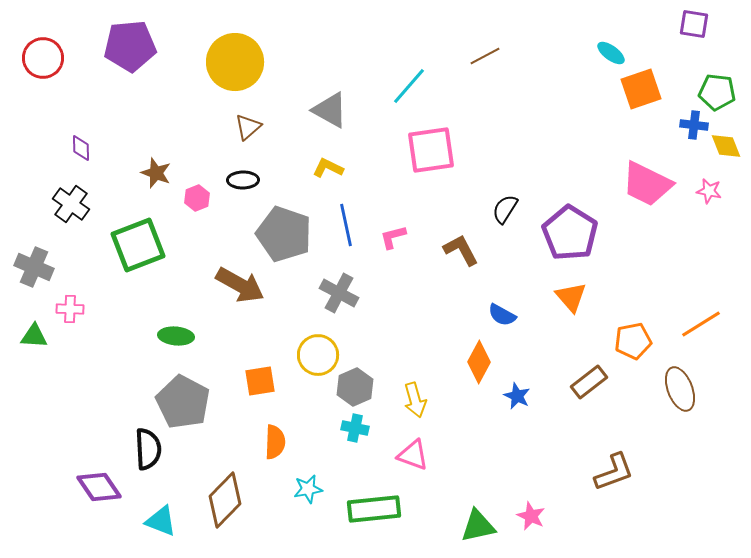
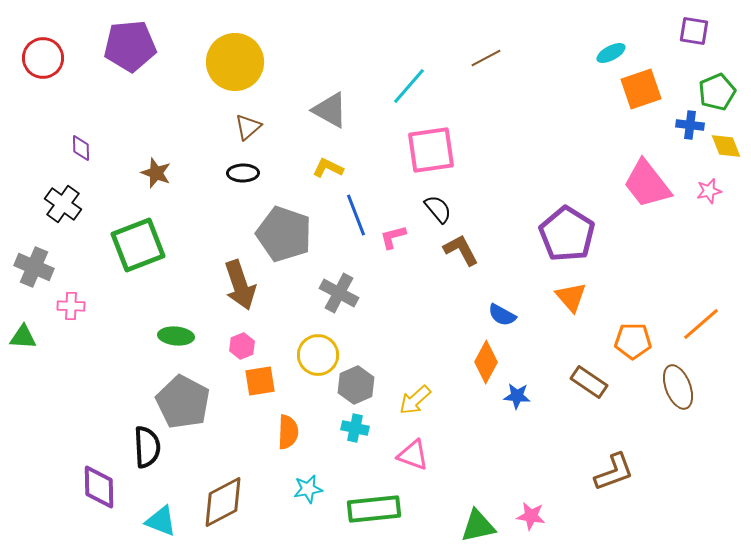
purple square at (694, 24): moved 7 px down
cyan ellipse at (611, 53): rotated 64 degrees counterclockwise
brown line at (485, 56): moved 1 px right, 2 px down
green pentagon at (717, 92): rotated 30 degrees counterclockwise
blue cross at (694, 125): moved 4 px left
black ellipse at (243, 180): moved 7 px up
pink trapezoid at (647, 184): rotated 26 degrees clockwise
pink star at (709, 191): rotated 25 degrees counterclockwise
pink hexagon at (197, 198): moved 45 px right, 148 px down
black cross at (71, 204): moved 8 px left
black semicircle at (505, 209): moved 67 px left; rotated 108 degrees clockwise
blue line at (346, 225): moved 10 px right, 10 px up; rotated 9 degrees counterclockwise
purple pentagon at (570, 233): moved 3 px left, 1 px down
brown arrow at (240, 285): rotated 42 degrees clockwise
pink cross at (70, 309): moved 1 px right, 3 px up
orange line at (701, 324): rotated 9 degrees counterclockwise
green triangle at (34, 336): moved 11 px left, 1 px down
orange pentagon at (633, 341): rotated 12 degrees clockwise
orange diamond at (479, 362): moved 7 px right
brown rectangle at (589, 382): rotated 72 degrees clockwise
gray hexagon at (355, 387): moved 1 px right, 2 px up
brown ellipse at (680, 389): moved 2 px left, 2 px up
blue star at (517, 396): rotated 20 degrees counterclockwise
yellow arrow at (415, 400): rotated 64 degrees clockwise
orange semicircle at (275, 442): moved 13 px right, 10 px up
black semicircle at (148, 449): moved 1 px left, 2 px up
purple diamond at (99, 487): rotated 33 degrees clockwise
brown diamond at (225, 500): moved 2 px left, 2 px down; rotated 18 degrees clockwise
pink star at (531, 516): rotated 16 degrees counterclockwise
